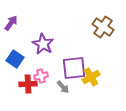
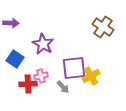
purple arrow: rotated 56 degrees clockwise
yellow cross: moved 1 px up
